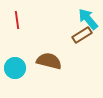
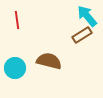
cyan arrow: moved 1 px left, 3 px up
